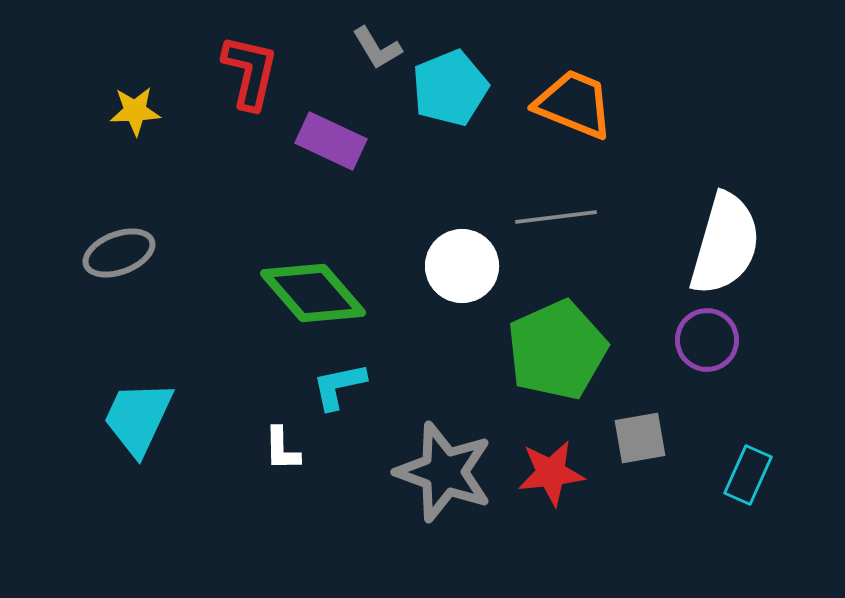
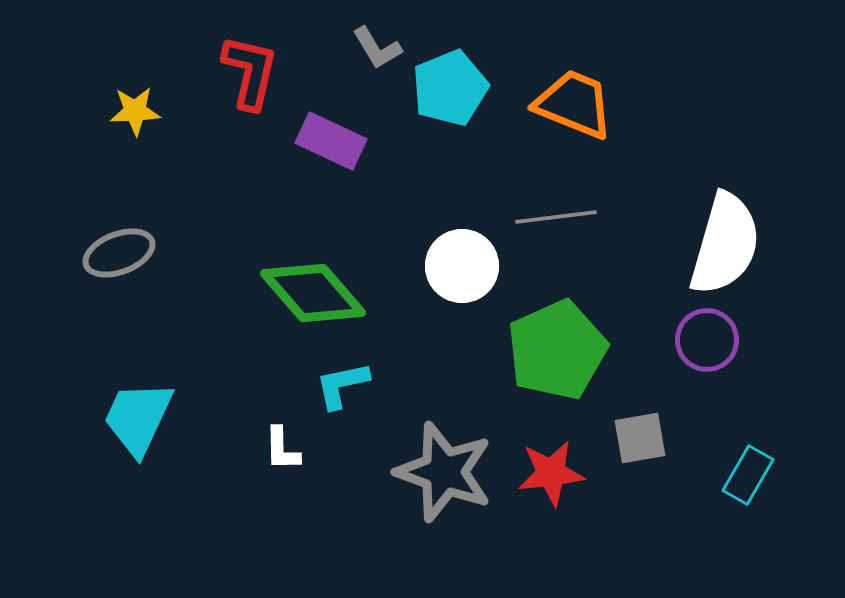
cyan L-shape: moved 3 px right, 1 px up
cyan rectangle: rotated 6 degrees clockwise
